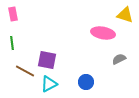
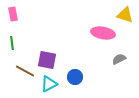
blue circle: moved 11 px left, 5 px up
